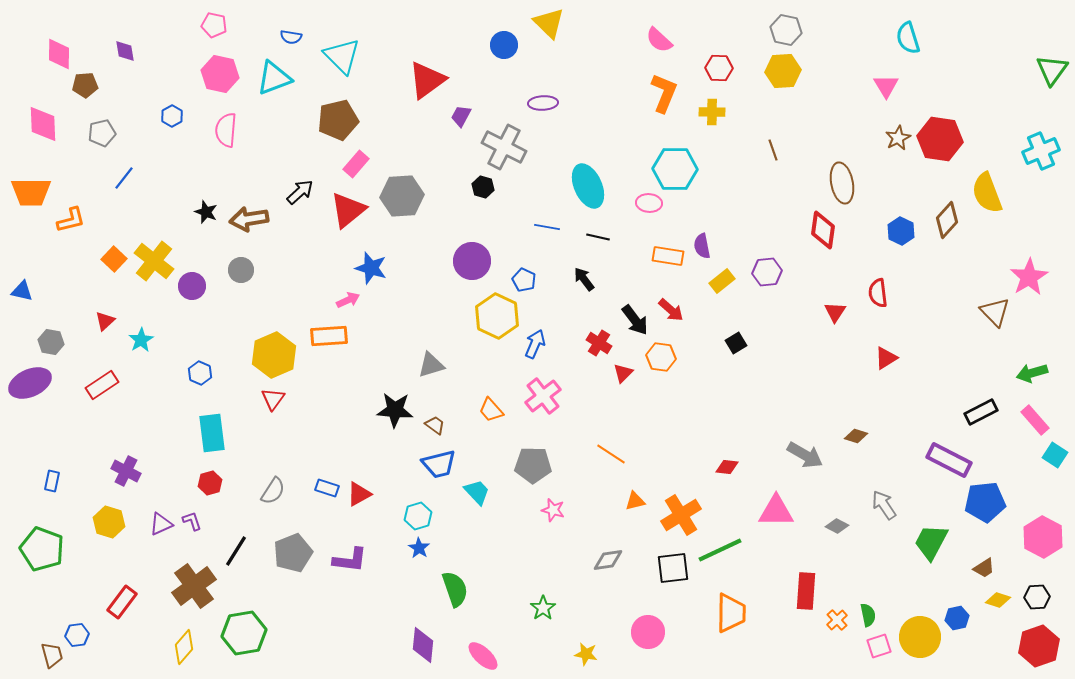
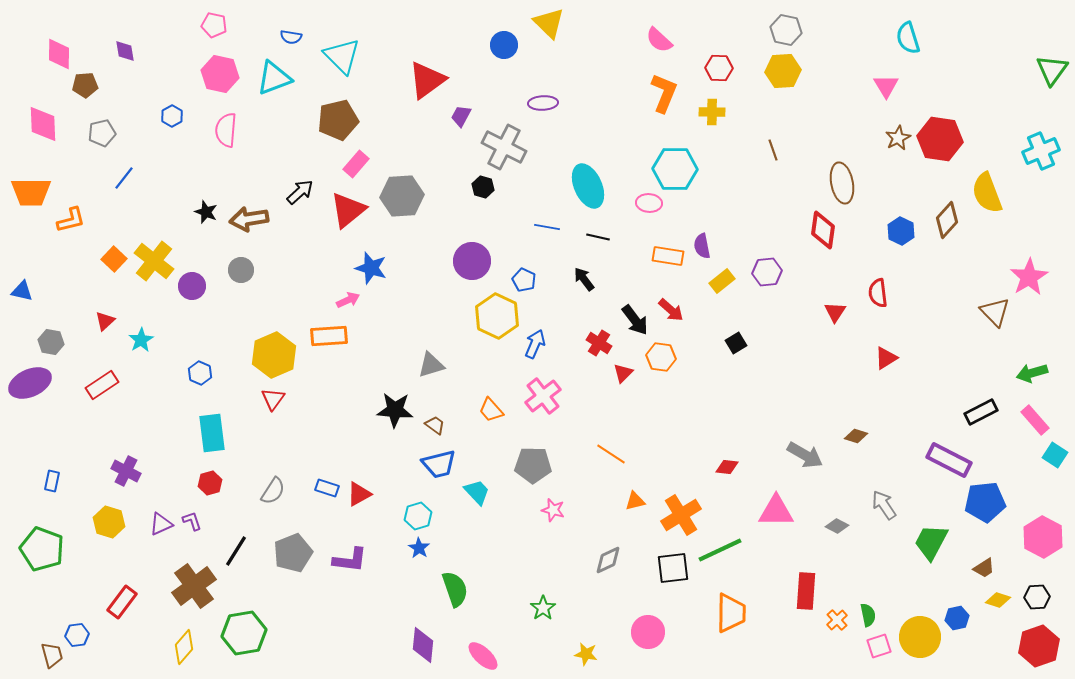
gray diamond at (608, 560): rotated 16 degrees counterclockwise
